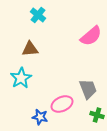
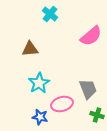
cyan cross: moved 12 px right, 1 px up
cyan star: moved 18 px right, 5 px down
pink ellipse: rotated 10 degrees clockwise
